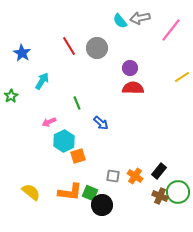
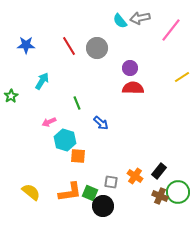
blue star: moved 4 px right, 8 px up; rotated 30 degrees counterclockwise
cyan hexagon: moved 1 px right, 1 px up; rotated 15 degrees counterclockwise
orange square: rotated 21 degrees clockwise
gray square: moved 2 px left, 6 px down
orange L-shape: rotated 15 degrees counterclockwise
black circle: moved 1 px right, 1 px down
